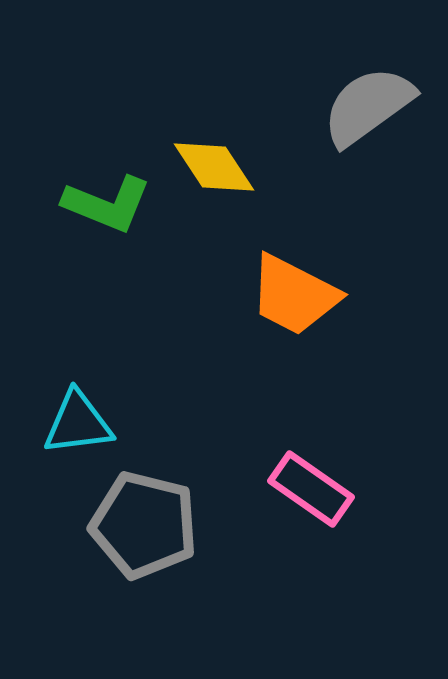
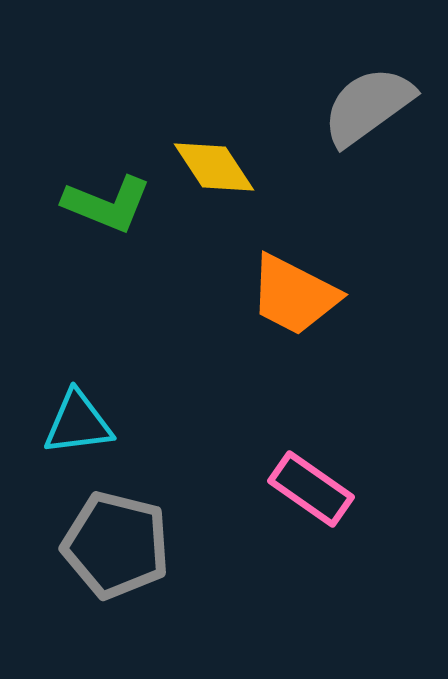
gray pentagon: moved 28 px left, 20 px down
